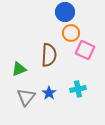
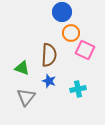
blue circle: moved 3 px left
green triangle: moved 3 px right, 1 px up; rotated 42 degrees clockwise
blue star: moved 12 px up; rotated 16 degrees counterclockwise
